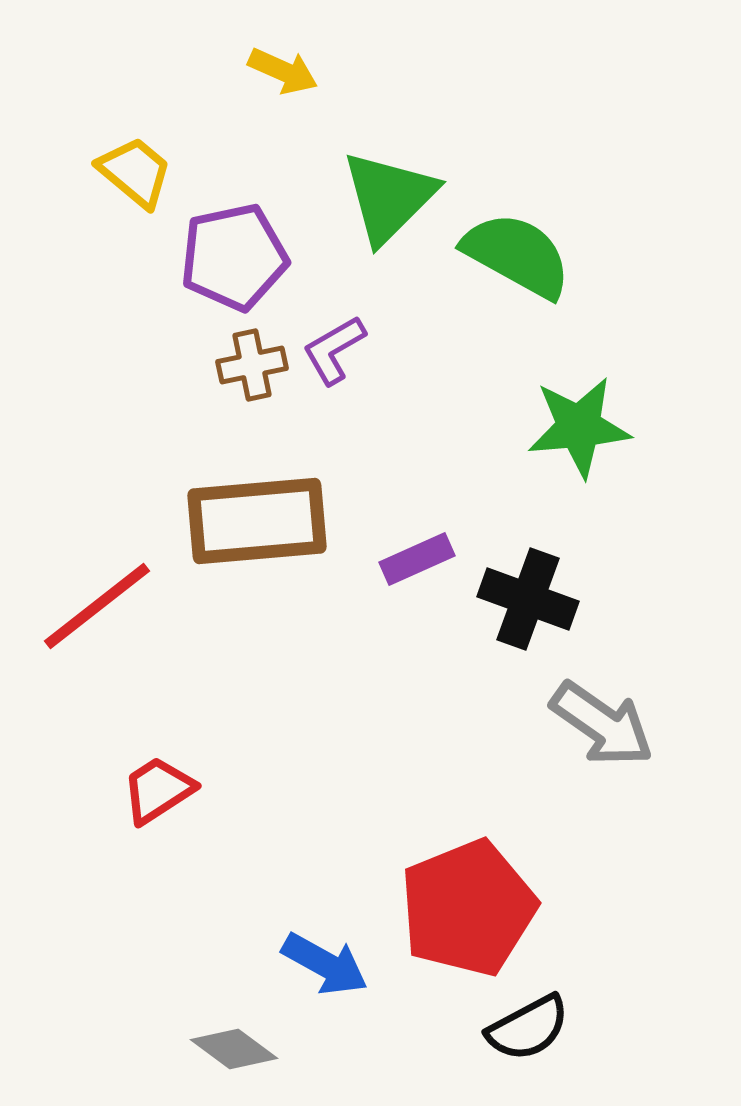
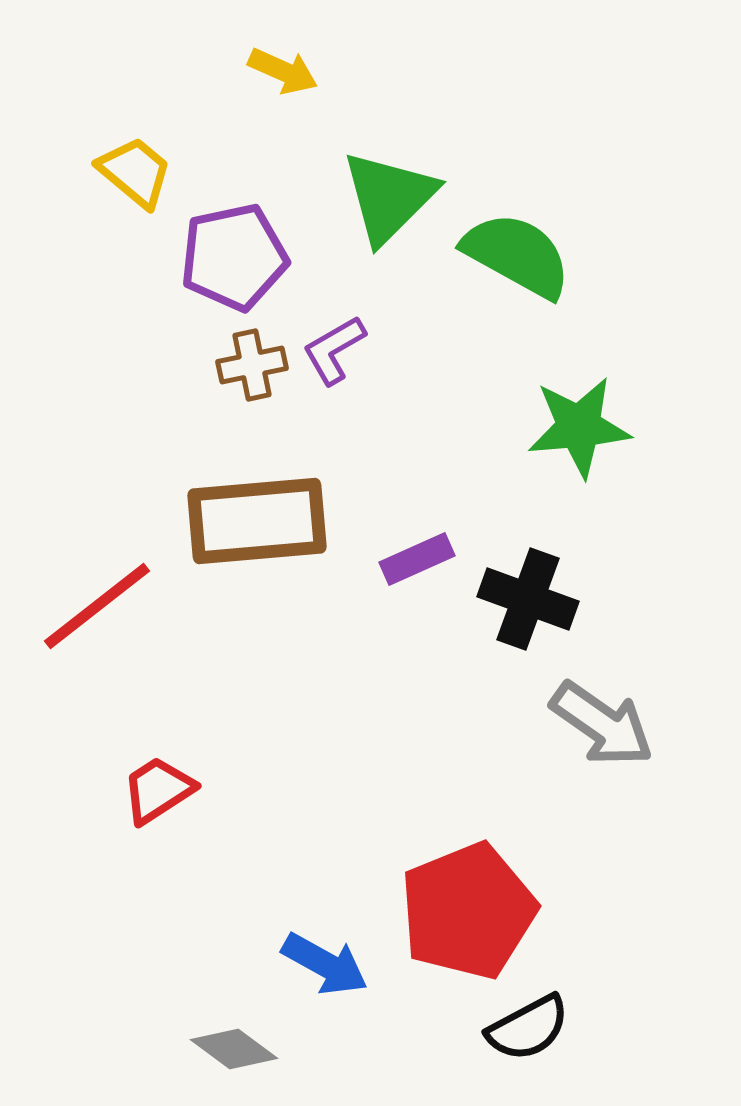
red pentagon: moved 3 px down
